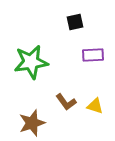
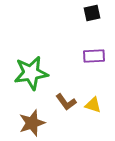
black square: moved 17 px right, 9 px up
purple rectangle: moved 1 px right, 1 px down
green star: moved 11 px down
yellow triangle: moved 2 px left, 1 px up
